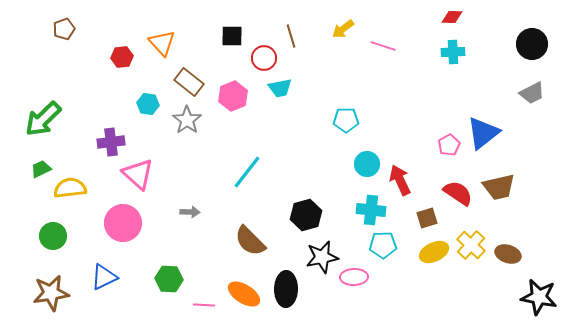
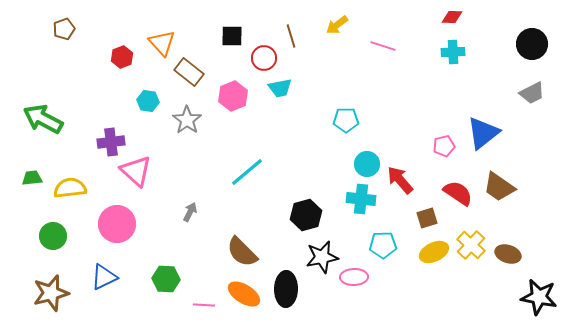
yellow arrow at (343, 29): moved 6 px left, 4 px up
red hexagon at (122, 57): rotated 15 degrees counterclockwise
brown rectangle at (189, 82): moved 10 px up
cyan hexagon at (148, 104): moved 3 px up
green arrow at (43, 119): rotated 72 degrees clockwise
pink pentagon at (449, 145): moved 5 px left, 1 px down; rotated 15 degrees clockwise
green trapezoid at (41, 169): moved 9 px left, 9 px down; rotated 20 degrees clockwise
cyan line at (247, 172): rotated 12 degrees clockwise
pink triangle at (138, 174): moved 2 px left, 3 px up
red arrow at (400, 180): rotated 16 degrees counterclockwise
brown trapezoid at (499, 187): rotated 48 degrees clockwise
cyan cross at (371, 210): moved 10 px left, 11 px up
gray arrow at (190, 212): rotated 66 degrees counterclockwise
pink circle at (123, 223): moved 6 px left, 1 px down
brown semicircle at (250, 241): moved 8 px left, 11 px down
green hexagon at (169, 279): moved 3 px left
brown star at (51, 293): rotated 6 degrees counterclockwise
